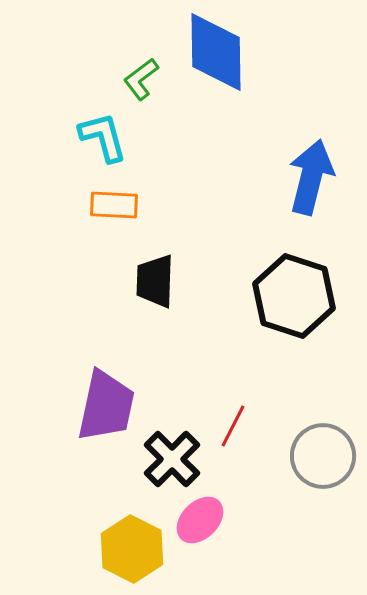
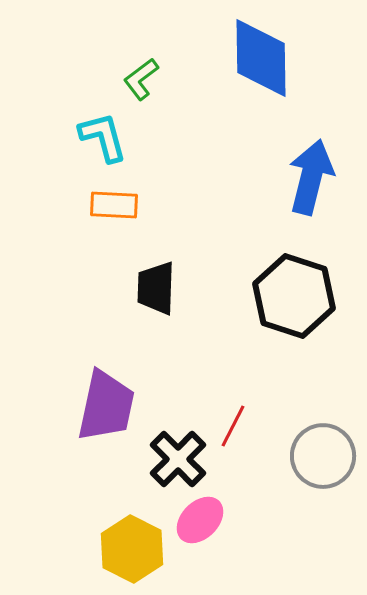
blue diamond: moved 45 px right, 6 px down
black trapezoid: moved 1 px right, 7 px down
black cross: moved 6 px right
